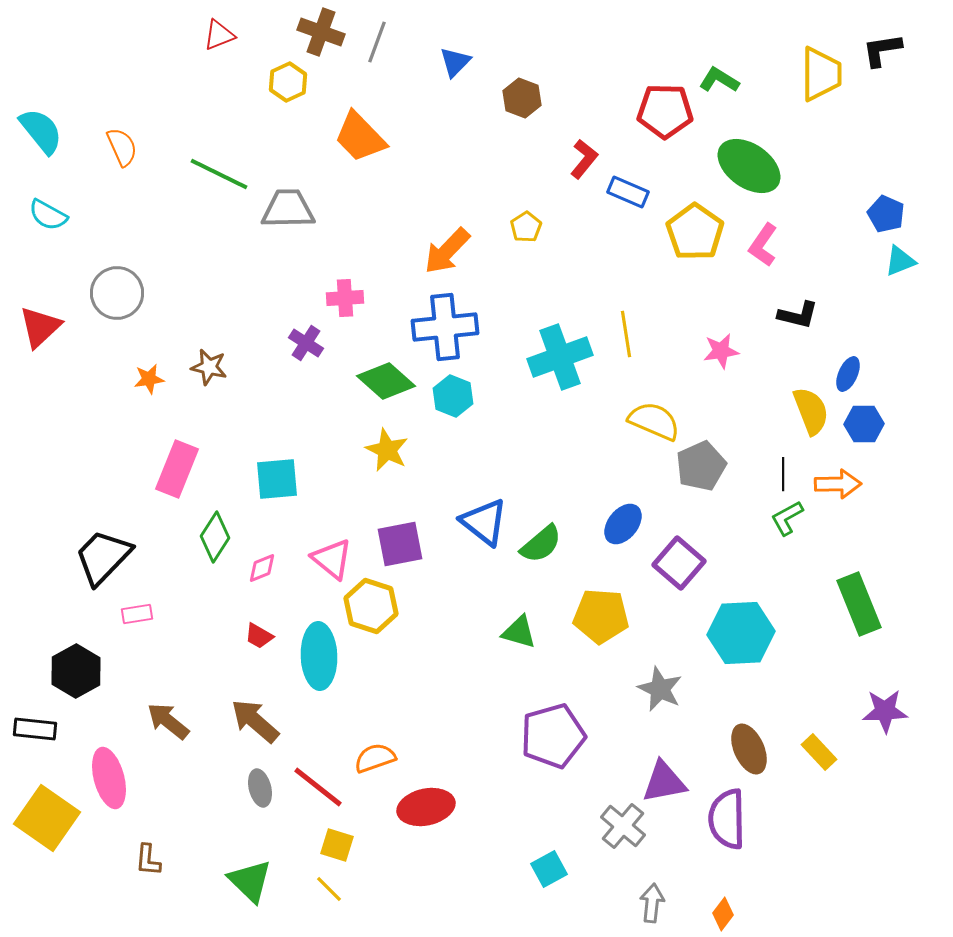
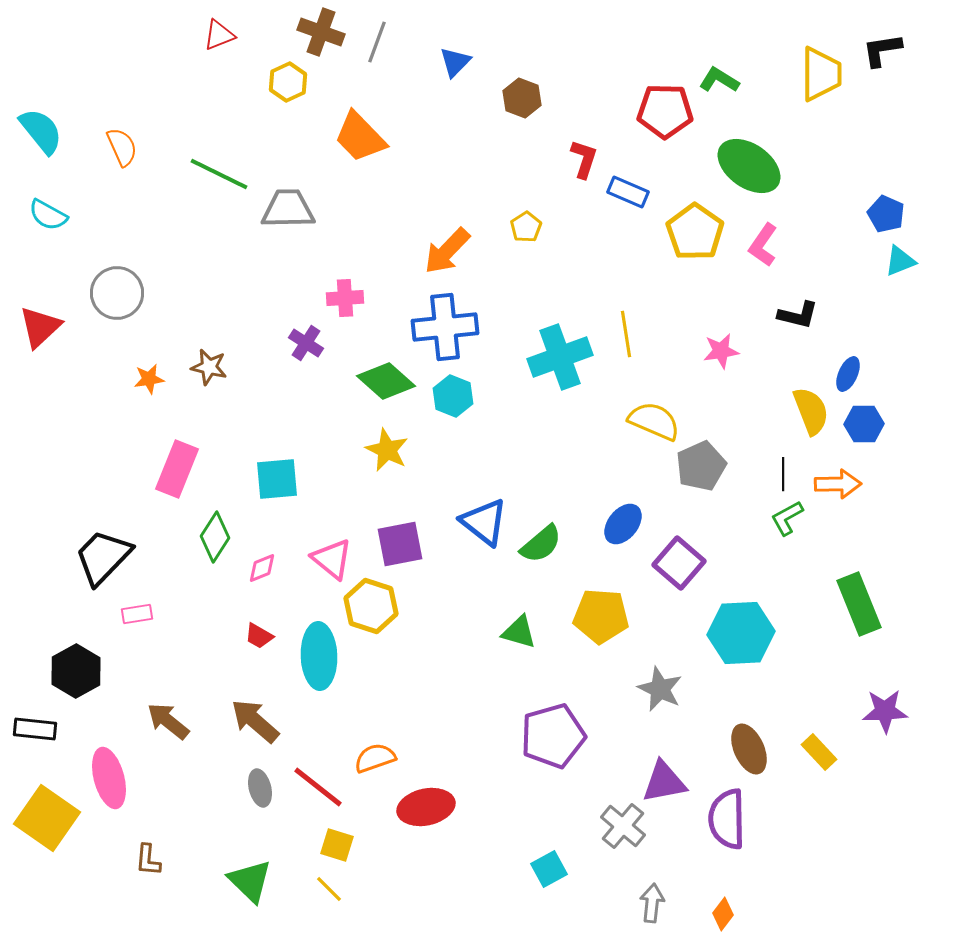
red L-shape at (584, 159): rotated 21 degrees counterclockwise
